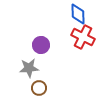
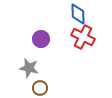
purple circle: moved 6 px up
gray star: rotated 18 degrees clockwise
brown circle: moved 1 px right
